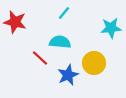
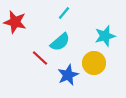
cyan star: moved 6 px left, 8 px down; rotated 10 degrees counterclockwise
cyan semicircle: rotated 135 degrees clockwise
